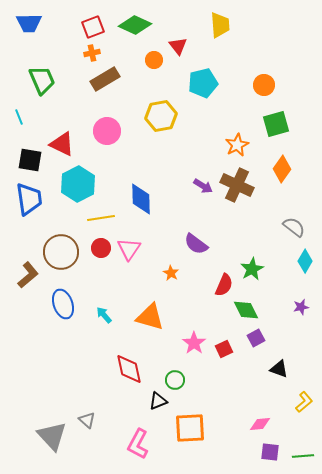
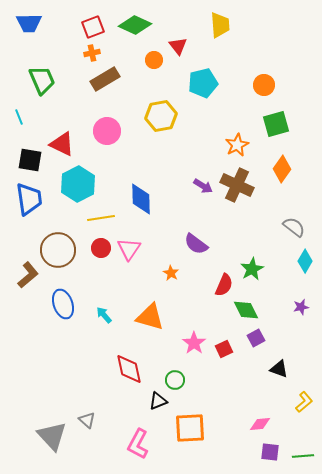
brown circle at (61, 252): moved 3 px left, 2 px up
